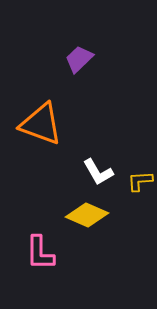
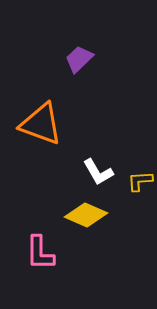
yellow diamond: moved 1 px left
